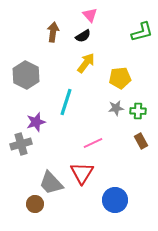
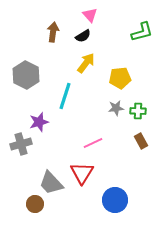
cyan line: moved 1 px left, 6 px up
purple star: moved 3 px right
